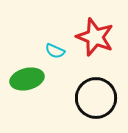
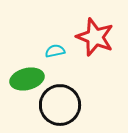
cyan semicircle: rotated 144 degrees clockwise
black circle: moved 36 px left, 7 px down
